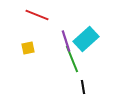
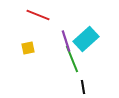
red line: moved 1 px right
